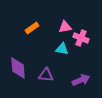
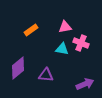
orange rectangle: moved 1 px left, 2 px down
pink cross: moved 5 px down
purple diamond: rotated 55 degrees clockwise
purple arrow: moved 4 px right, 4 px down
